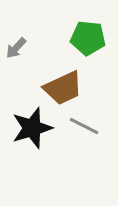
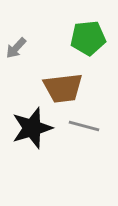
green pentagon: rotated 12 degrees counterclockwise
brown trapezoid: rotated 18 degrees clockwise
gray line: rotated 12 degrees counterclockwise
